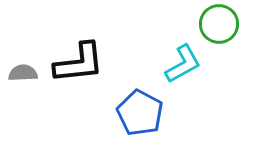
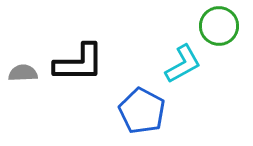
green circle: moved 2 px down
black L-shape: rotated 6 degrees clockwise
blue pentagon: moved 2 px right, 2 px up
